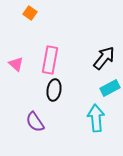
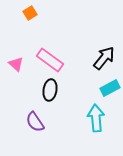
orange square: rotated 24 degrees clockwise
pink rectangle: rotated 64 degrees counterclockwise
black ellipse: moved 4 px left
